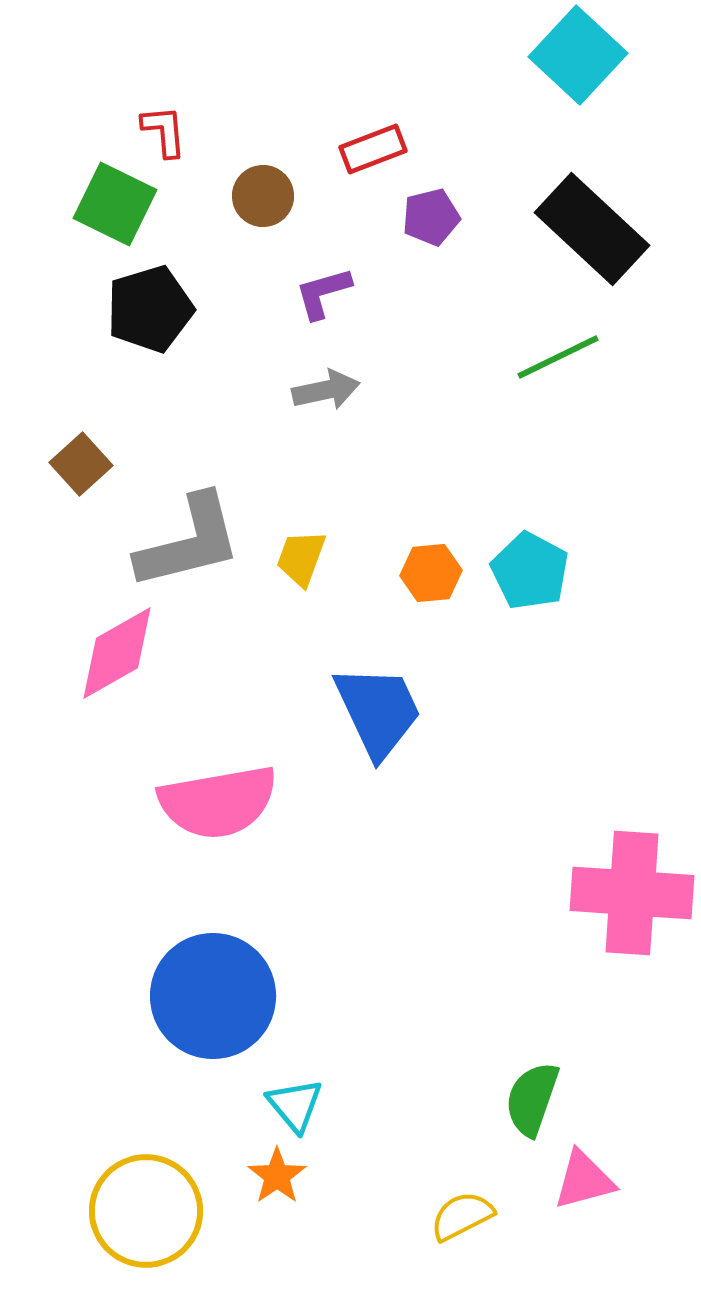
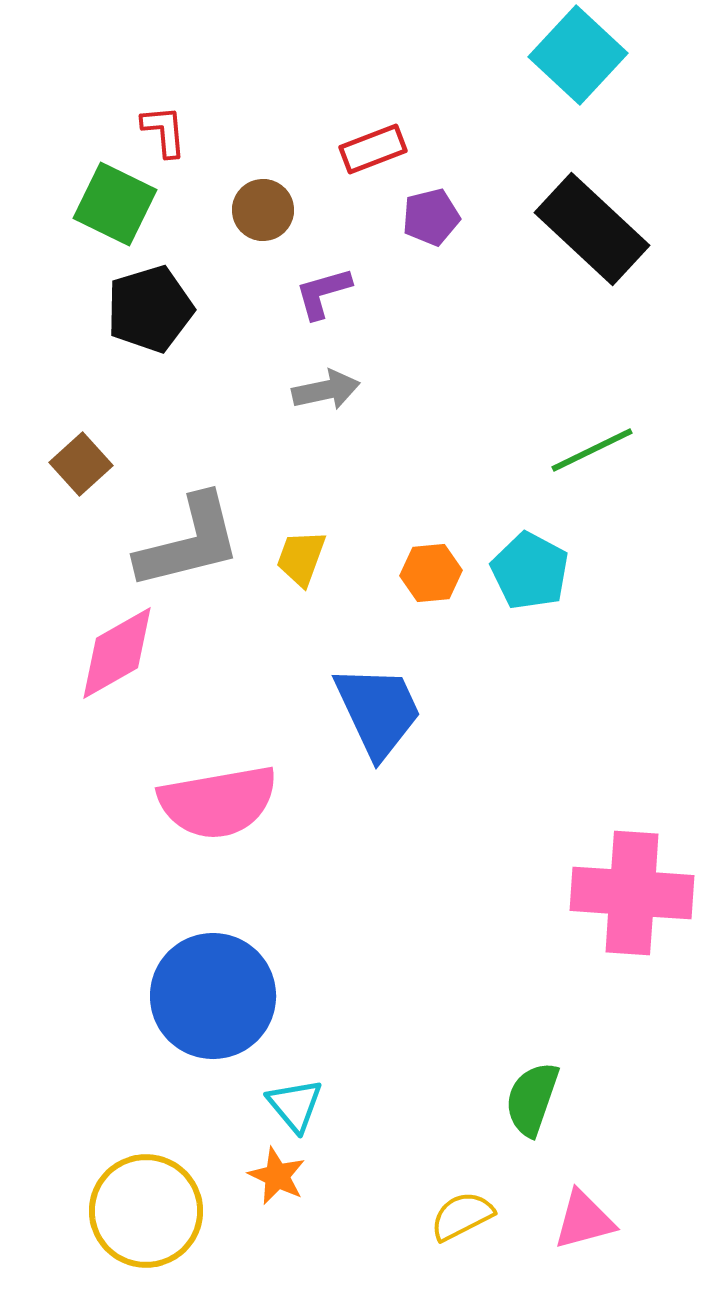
brown circle: moved 14 px down
green line: moved 34 px right, 93 px down
orange star: rotated 12 degrees counterclockwise
pink triangle: moved 40 px down
